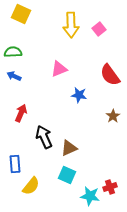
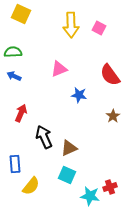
pink square: moved 1 px up; rotated 24 degrees counterclockwise
